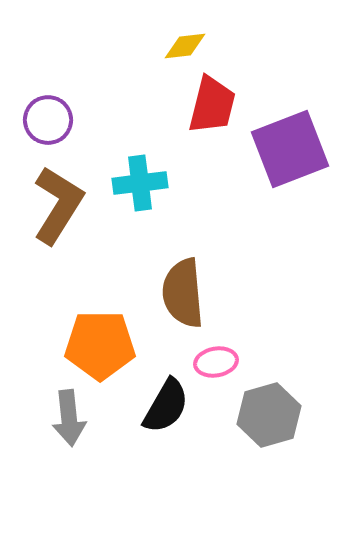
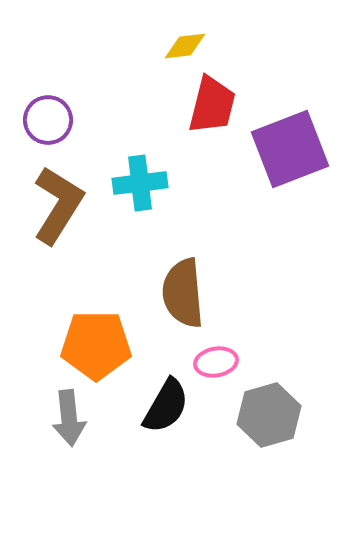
orange pentagon: moved 4 px left
